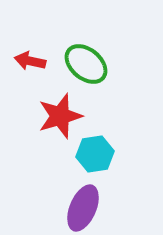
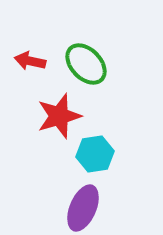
green ellipse: rotated 6 degrees clockwise
red star: moved 1 px left
